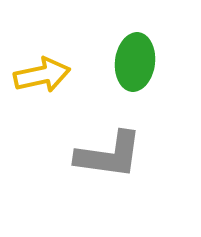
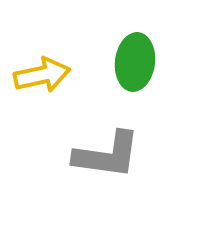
gray L-shape: moved 2 px left
